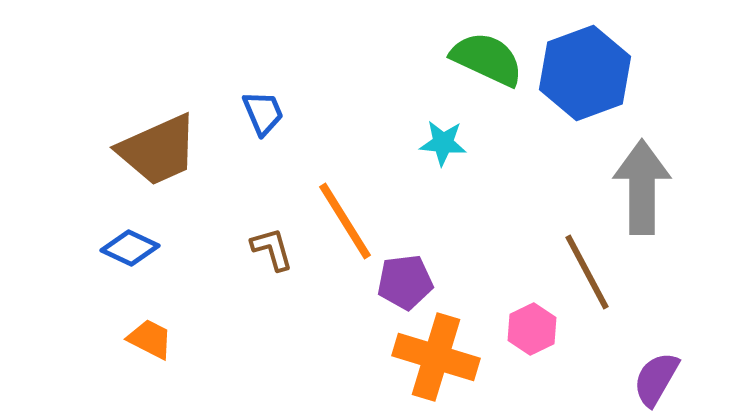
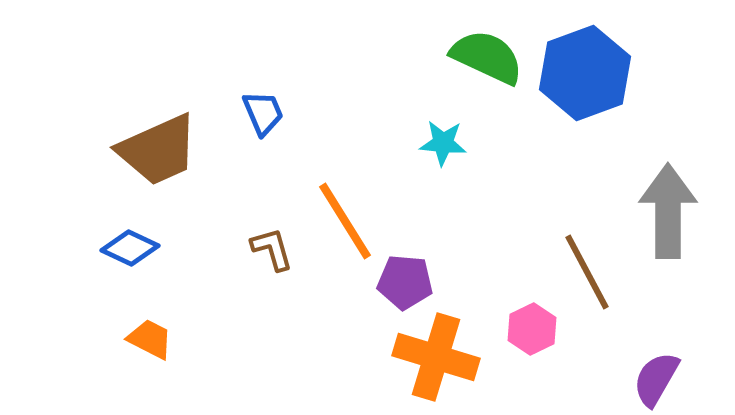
green semicircle: moved 2 px up
gray arrow: moved 26 px right, 24 px down
purple pentagon: rotated 12 degrees clockwise
